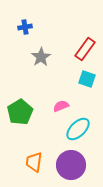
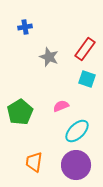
gray star: moved 8 px right; rotated 18 degrees counterclockwise
cyan ellipse: moved 1 px left, 2 px down
purple circle: moved 5 px right
